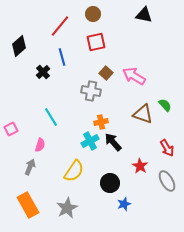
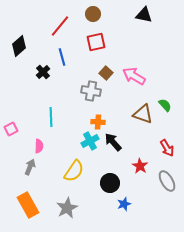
cyan line: rotated 30 degrees clockwise
orange cross: moved 3 px left; rotated 16 degrees clockwise
pink semicircle: moved 1 px left, 1 px down; rotated 16 degrees counterclockwise
